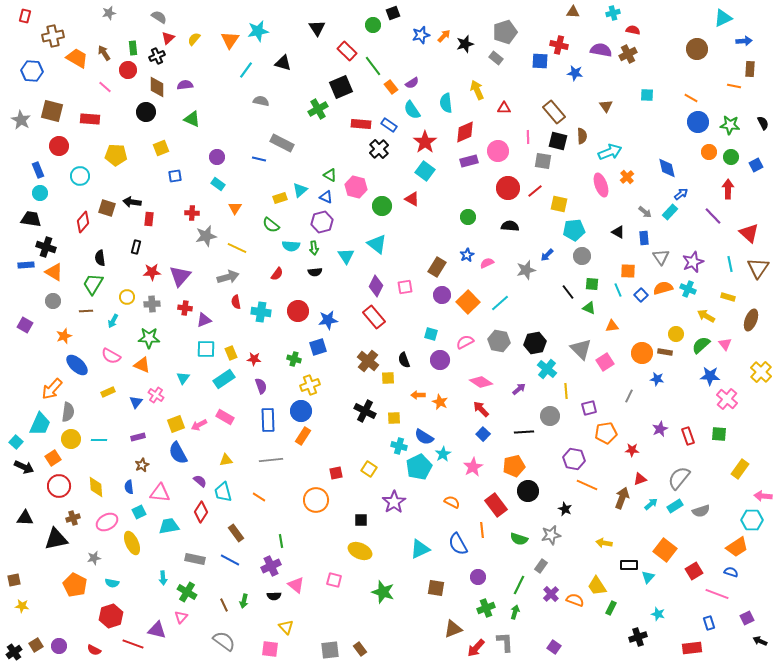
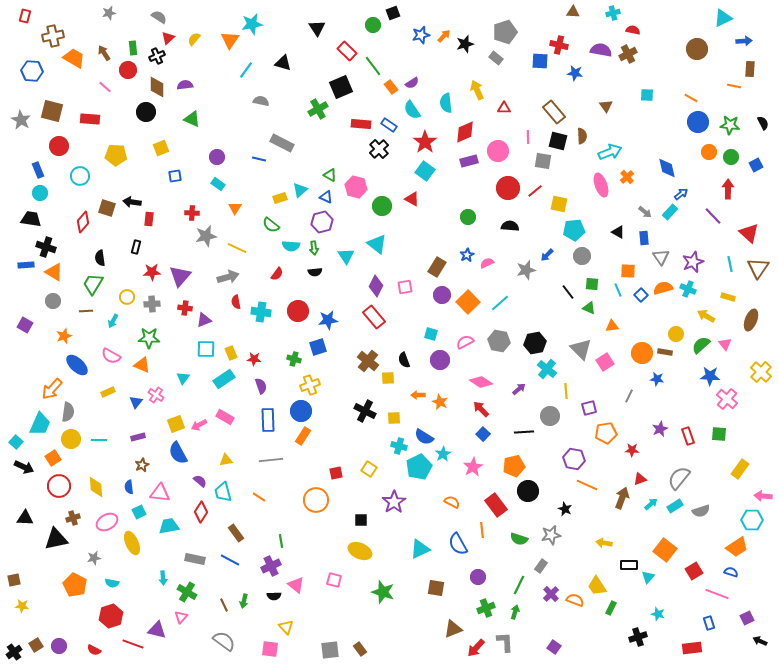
cyan star at (258, 31): moved 6 px left, 7 px up
orange trapezoid at (77, 58): moved 3 px left
